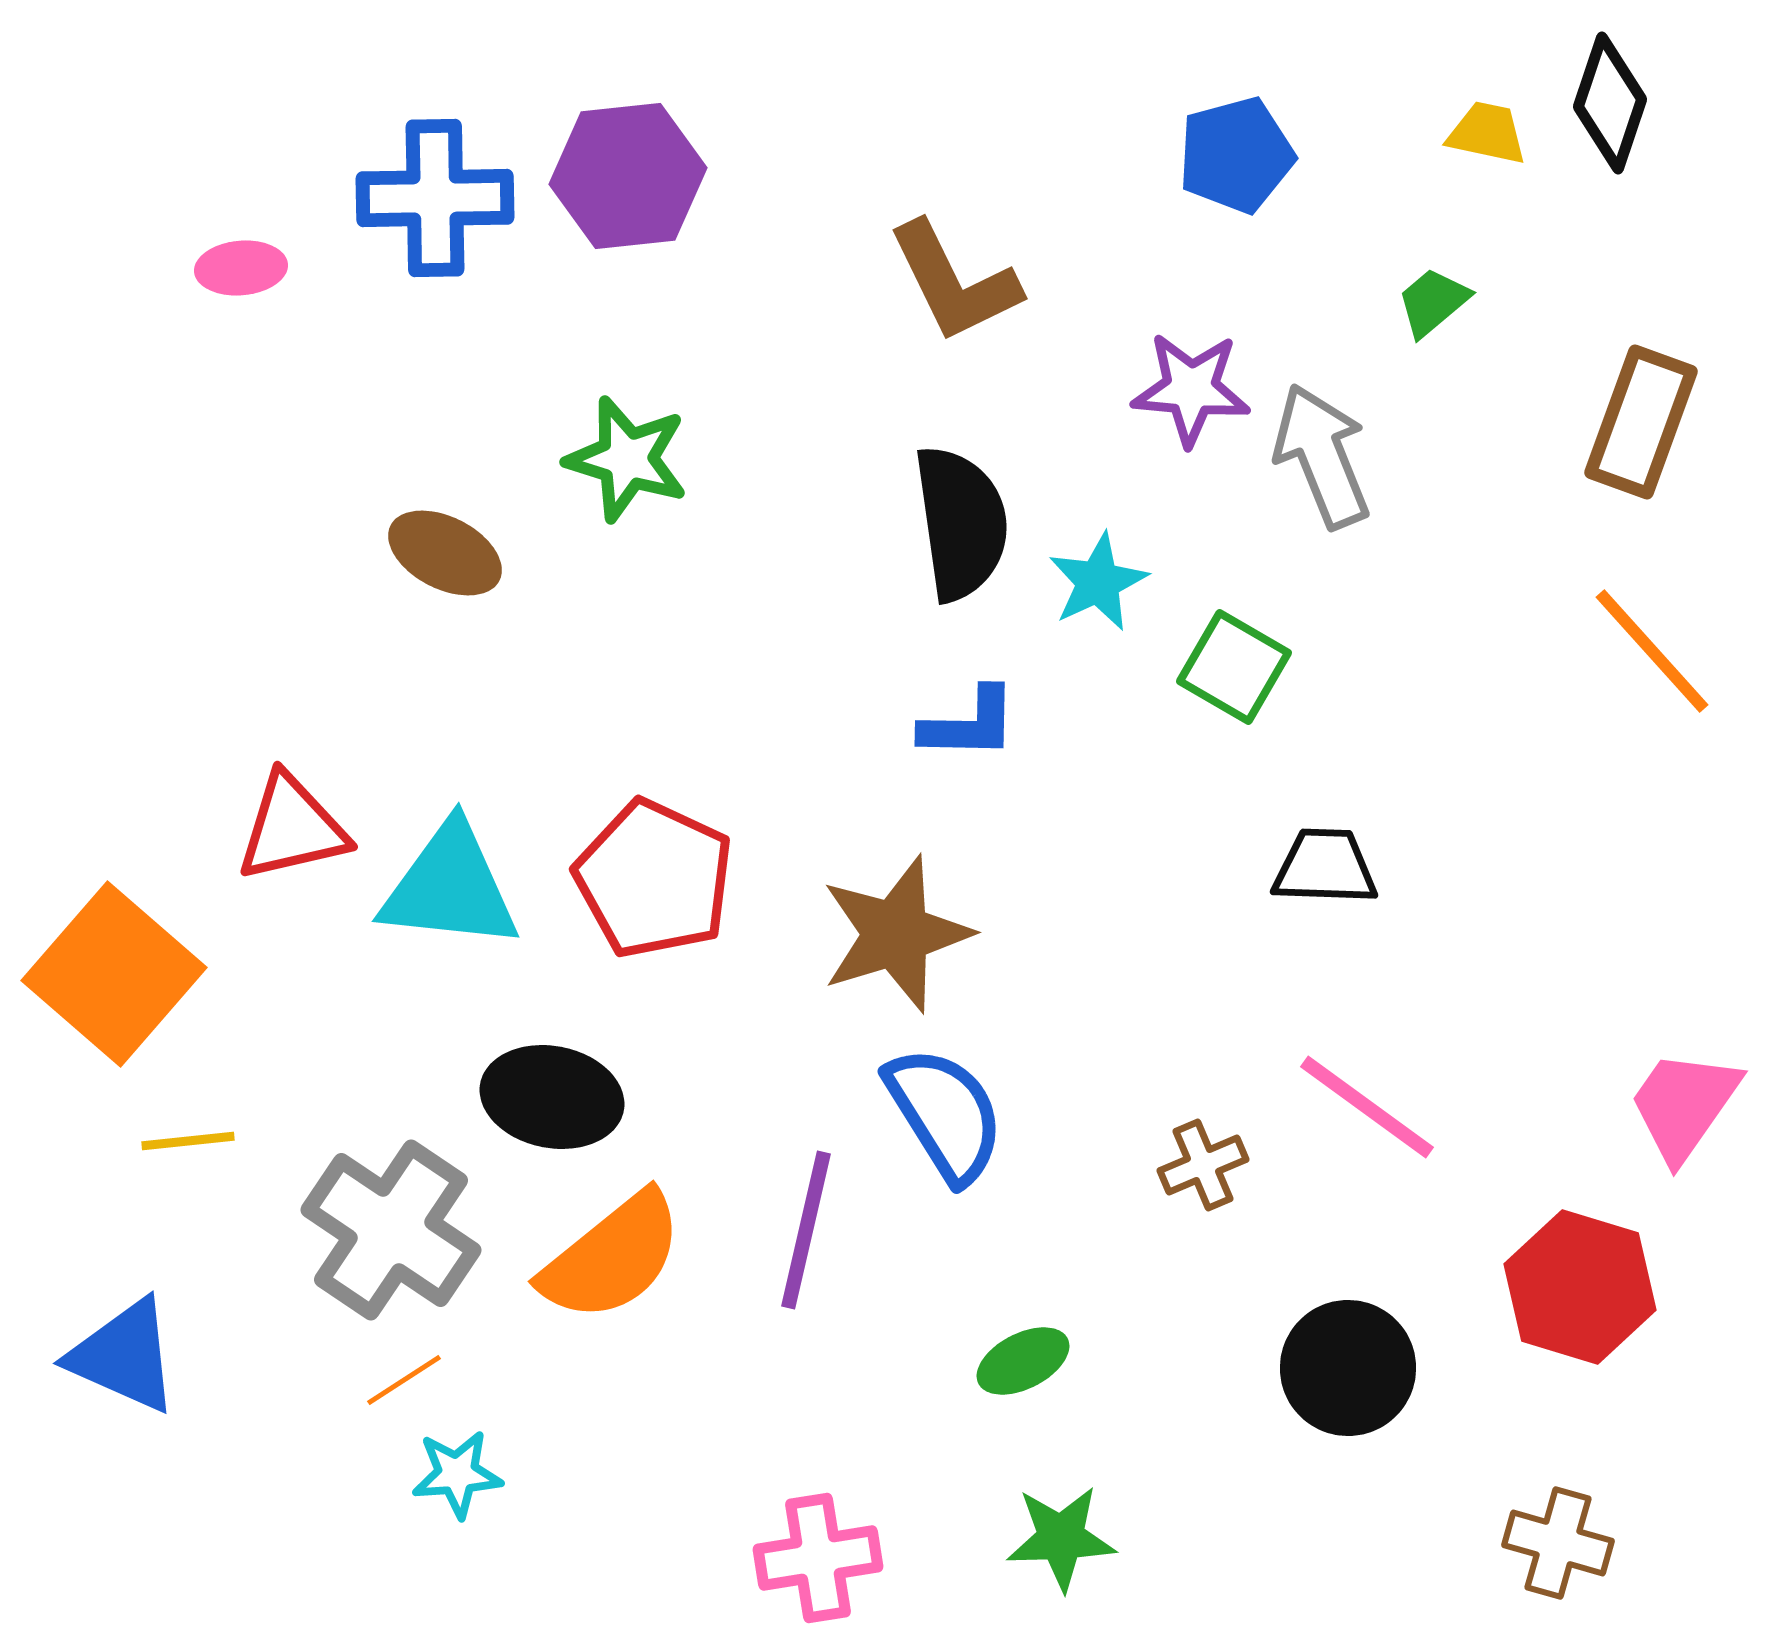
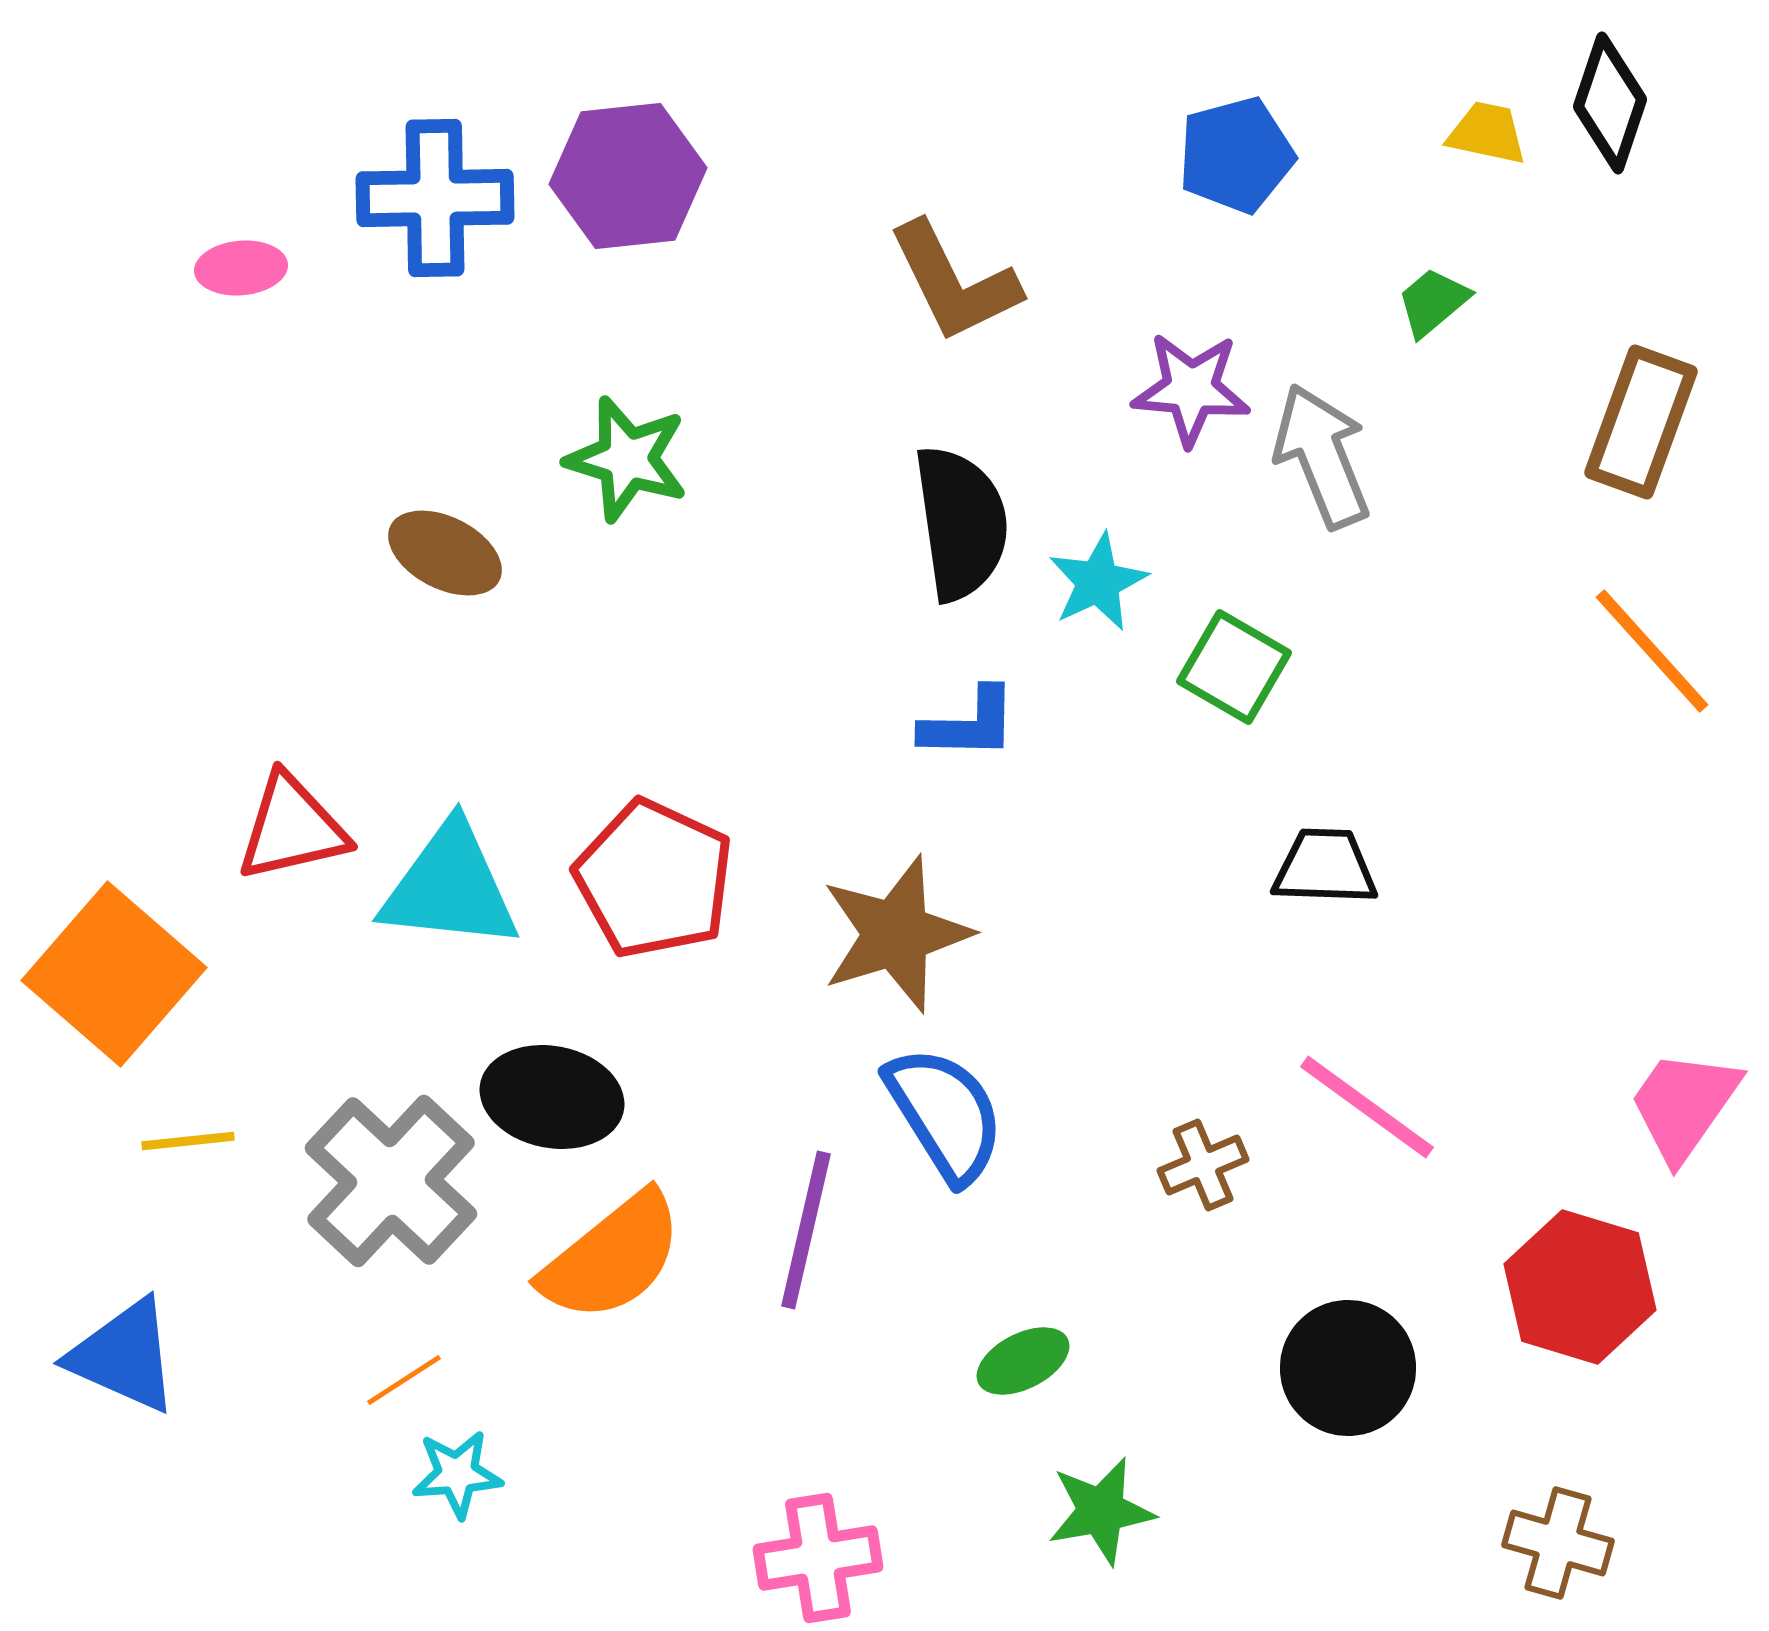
gray cross at (391, 1230): moved 49 px up; rotated 9 degrees clockwise
green star at (1061, 1538): moved 40 px right, 27 px up; rotated 8 degrees counterclockwise
